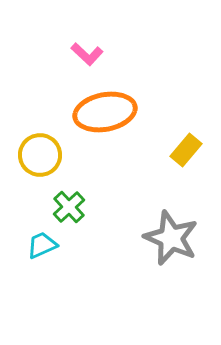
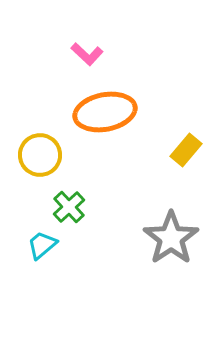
gray star: rotated 14 degrees clockwise
cyan trapezoid: rotated 16 degrees counterclockwise
